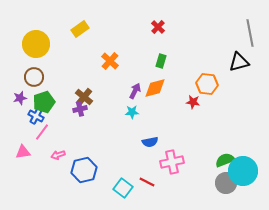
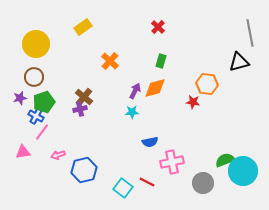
yellow rectangle: moved 3 px right, 2 px up
gray circle: moved 23 px left
